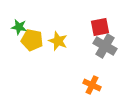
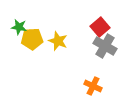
red square: rotated 30 degrees counterclockwise
yellow pentagon: moved 1 px up; rotated 15 degrees counterclockwise
orange cross: moved 1 px right, 1 px down
